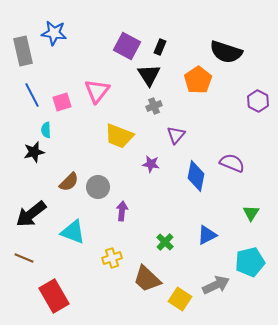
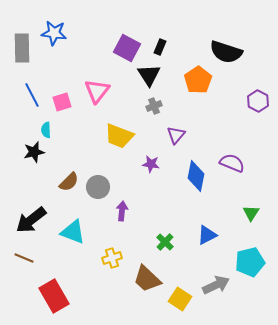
purple square: moved 2 px down
gray rectangle: moved 1 px left, 3 px up; rotated 12 degrees clockwise
black arrow: moved 6 px down
